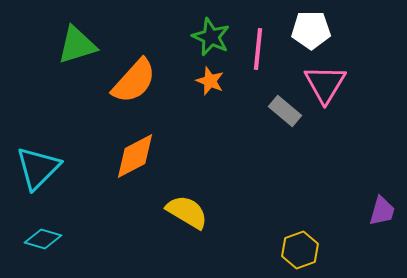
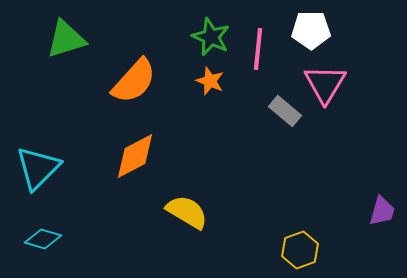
green triangle: moved 11 px left, 6 px up
